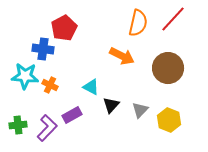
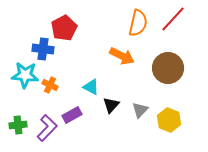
cyan star: moved 1 px up
